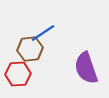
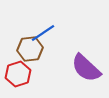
purple semicircle: rotated 28 degrees counterclockwise
red hexagon: rotated 15 degrees counterclockwise
